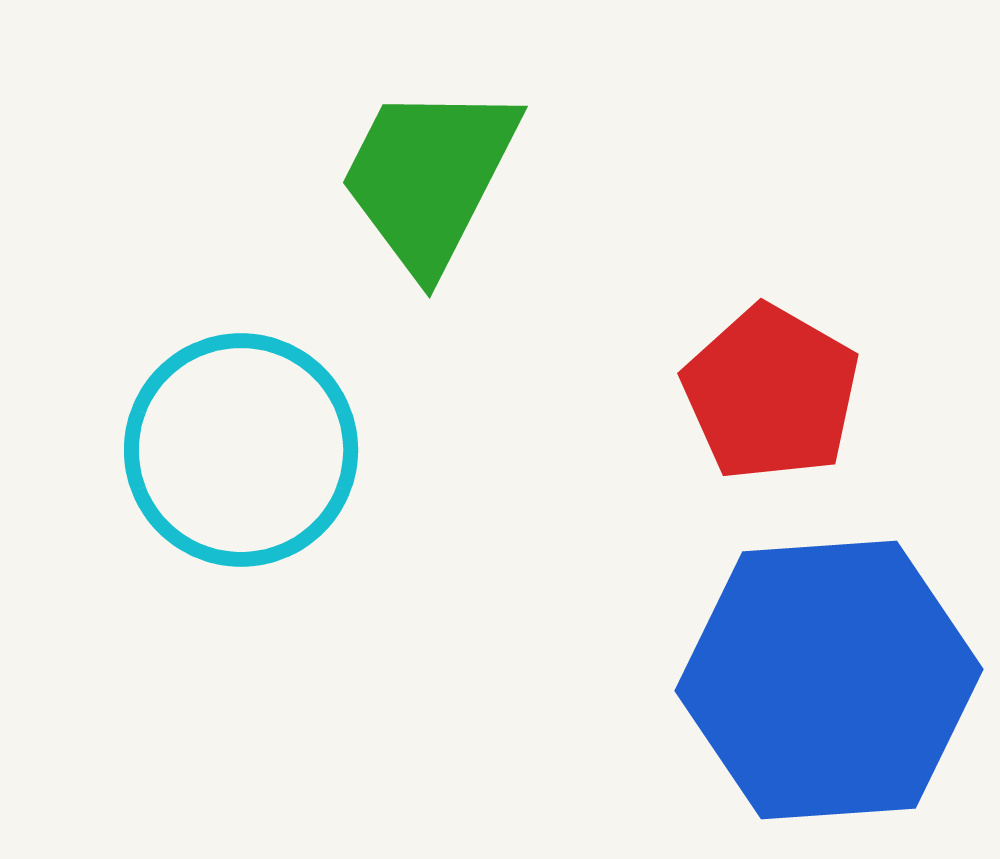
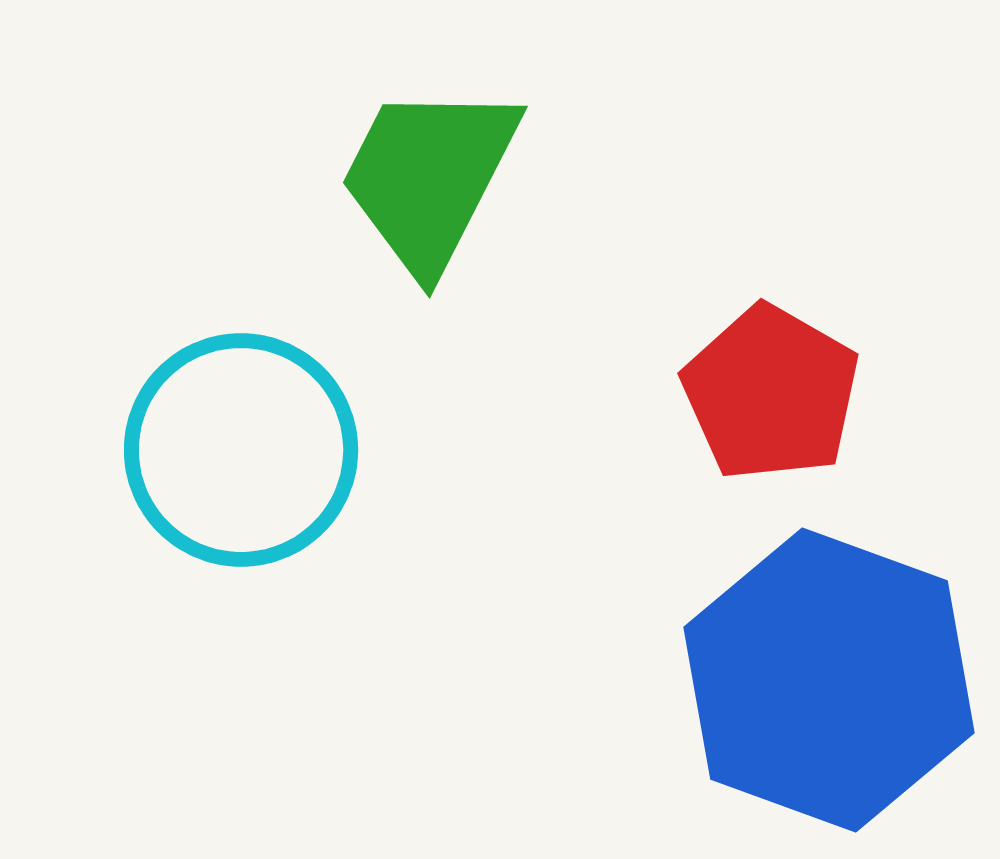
blue hexagon: rotated 24 degrees clockwise
